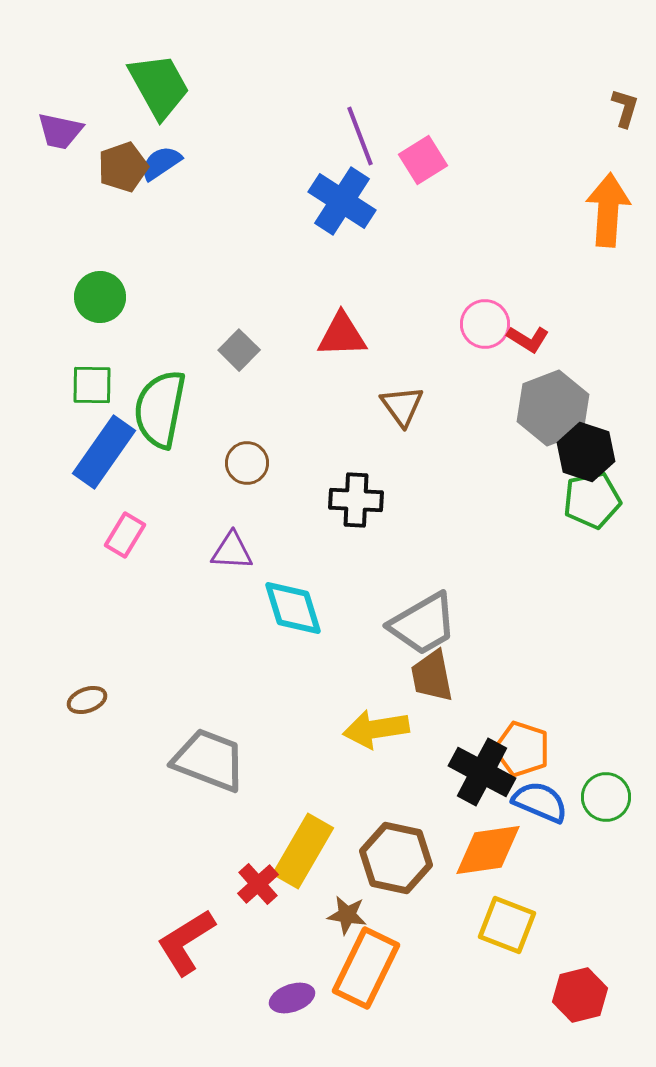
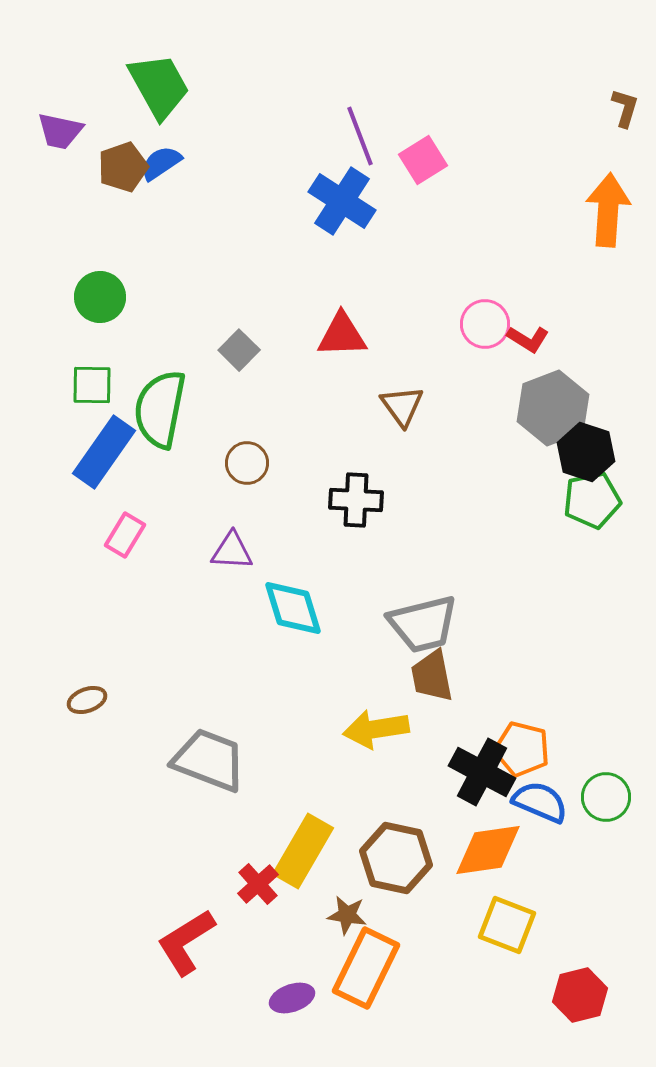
gray trapezoid at (423, 624): rotated 16 degrees clockwise
orange pentagon at (522, 749): rotated 4 degrees counterclockwise
